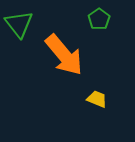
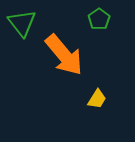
green triangle: moved 3 px right, 1 px up
yellow trapezoid: rotated 100 degrees clockwise
